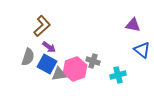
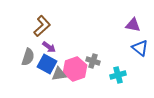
blue triangle: moved 2 px left, 2 px up
